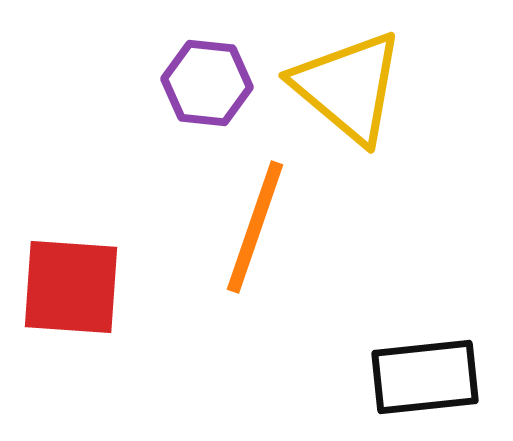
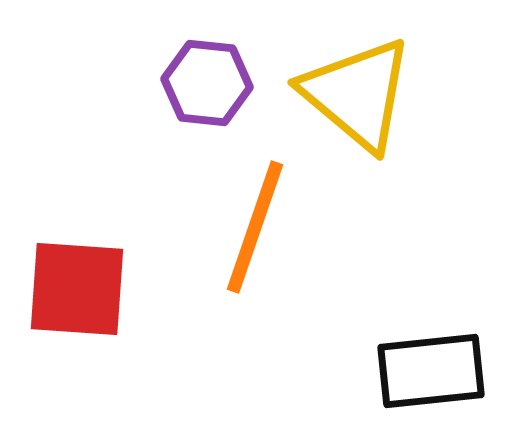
yellow triangle: moved 9 px right, 7 px down
red square: moved 6 px right, 2 px down
black rectangle: moved 6 px right, 6 px up
